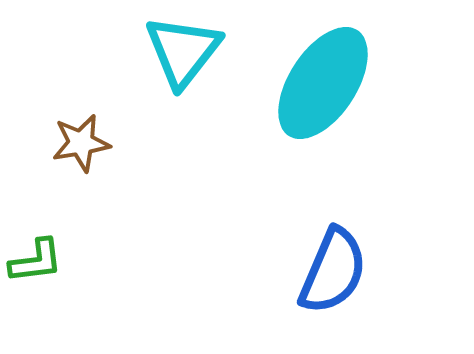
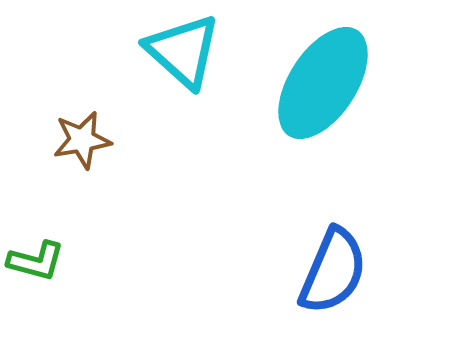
cyan triangle: rotated 26 degrees counterclockwise
brown star: moved 1 px right, 3 px up
green L-shape: rotated 22 degrees clockwise
